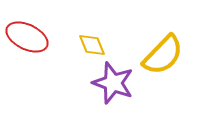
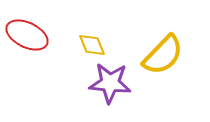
red ellipse: moved 2 px up
purple star: moved 3 px left; rotated 15 degrees counterclockwise
